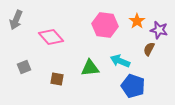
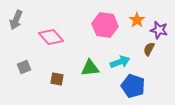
orange star: moved 1 px up
cyan arrow: moved 1 px down; rotated 138 degrees clockwise
